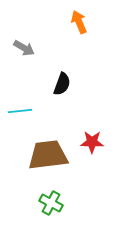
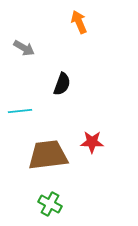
green cross: moved 1 px left, 1 px down
